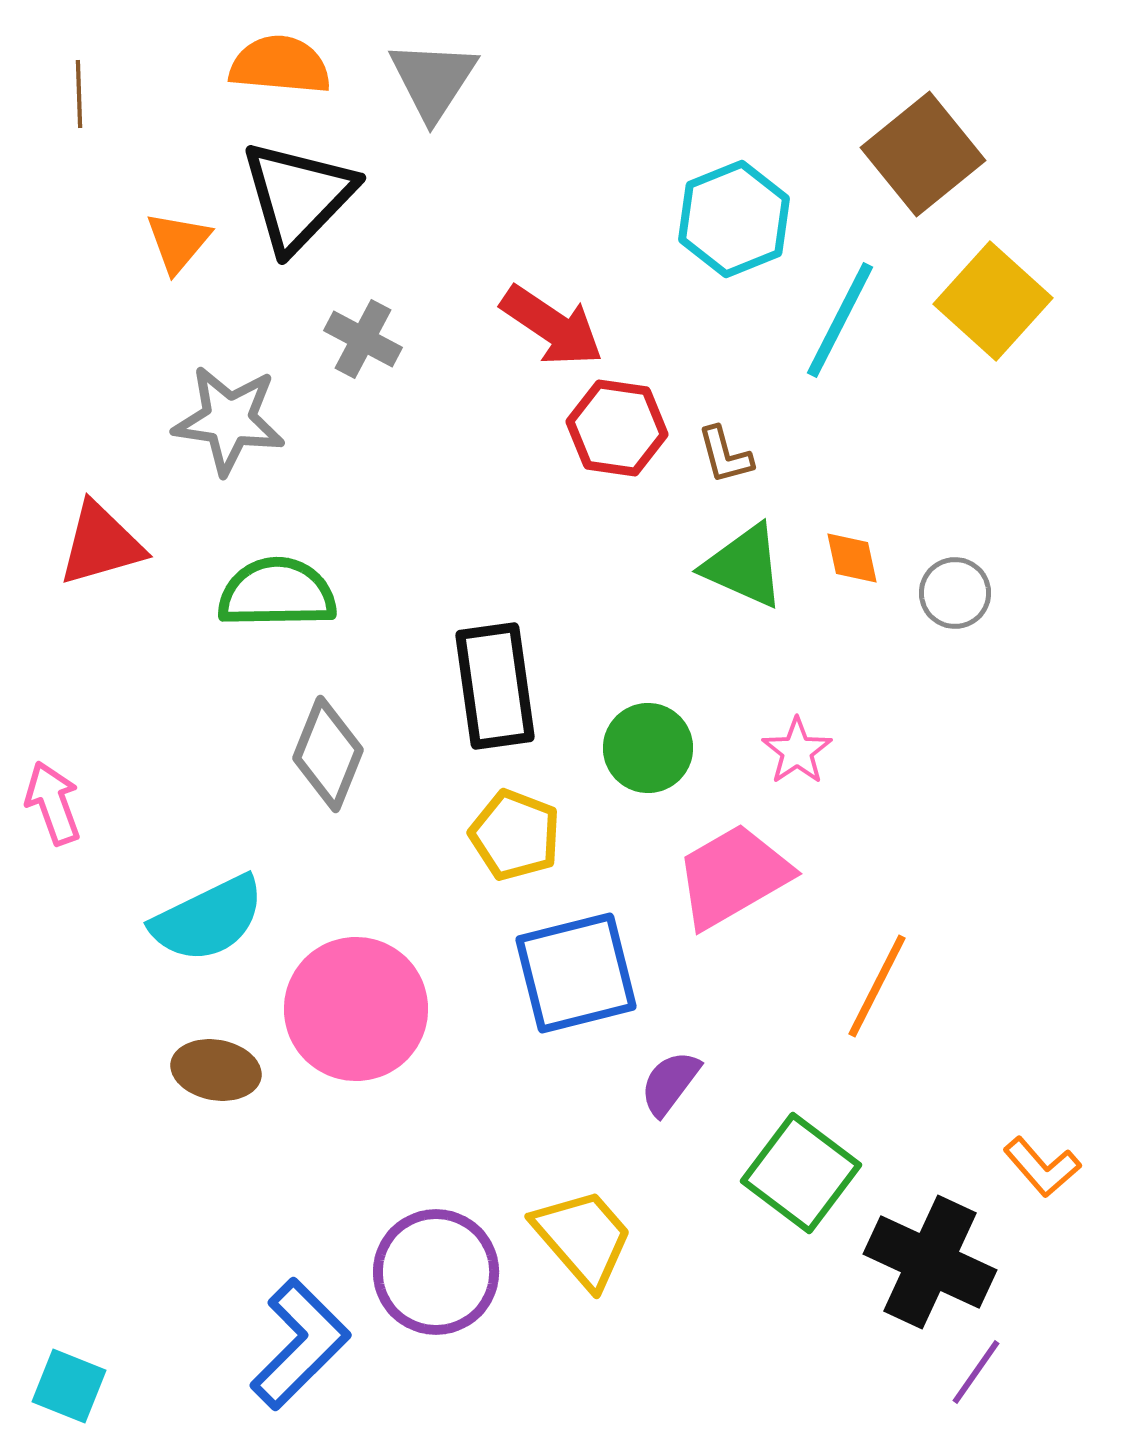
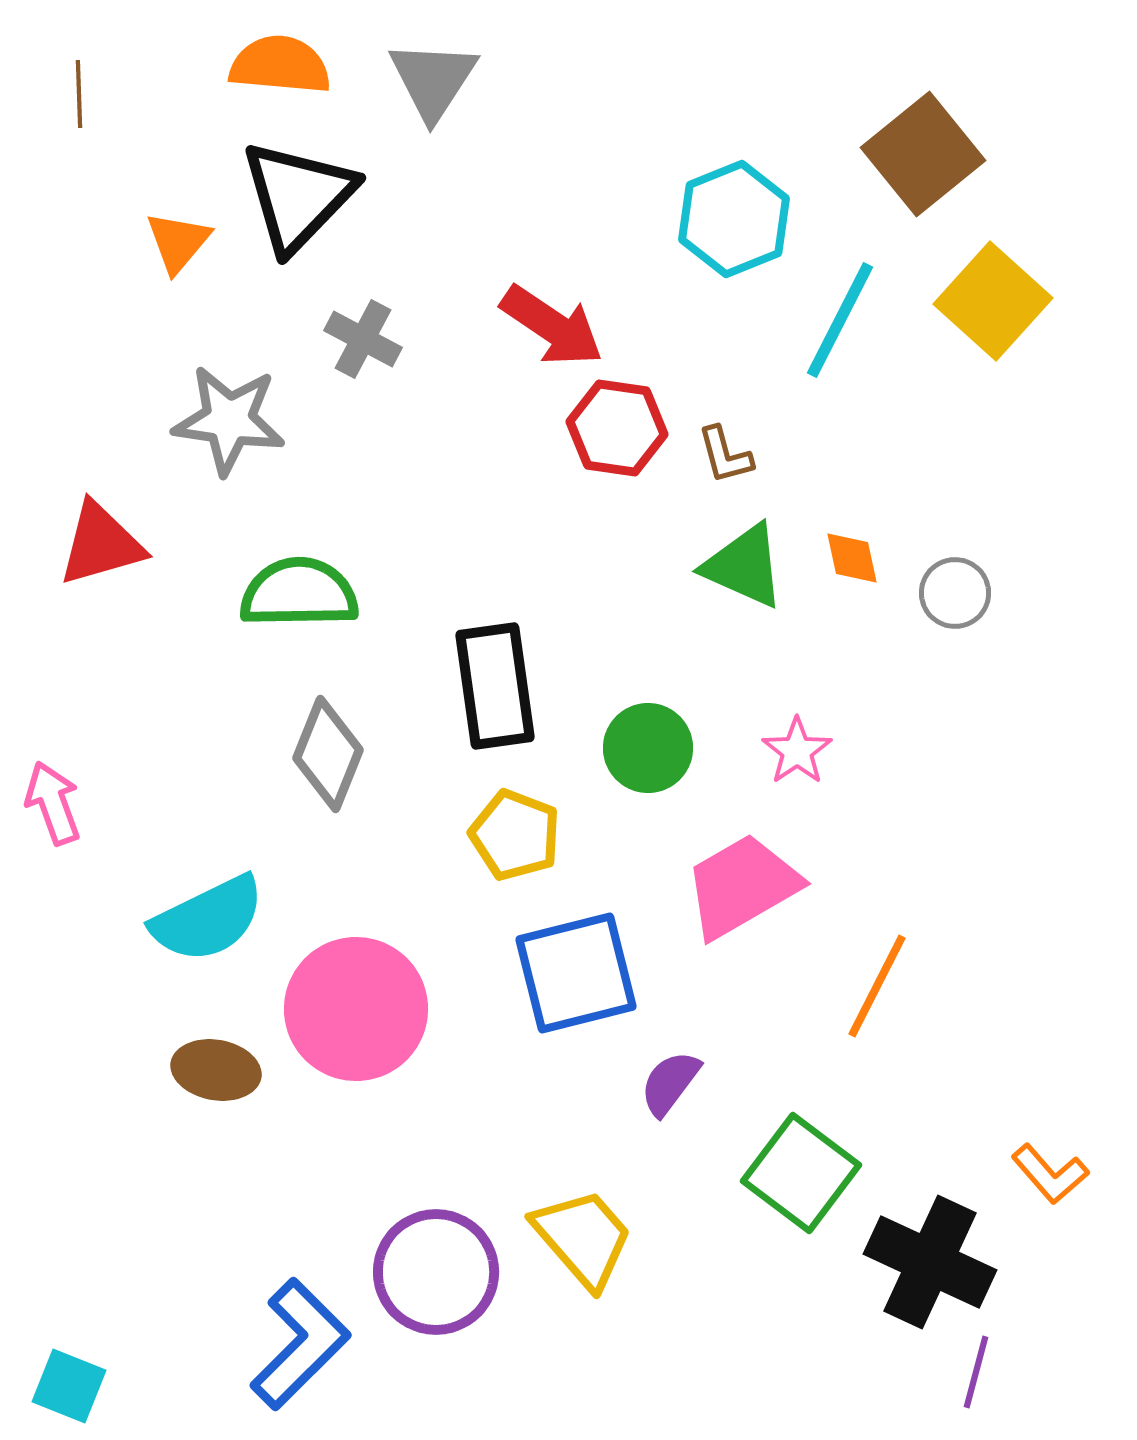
green semicircle: moved 22 px right
pink trapezoid: moved 9 px right, 10 px down
orange L-shape: moved 8 px right, 7 px down
purple line: rotated 20 degrees counterclockwise
